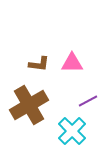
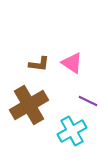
pink triangle: rotated 35 degrees clockwise
purple line: rotated 54 degrees clockwise
cyan cross: rotated 16 degrees clockwise
